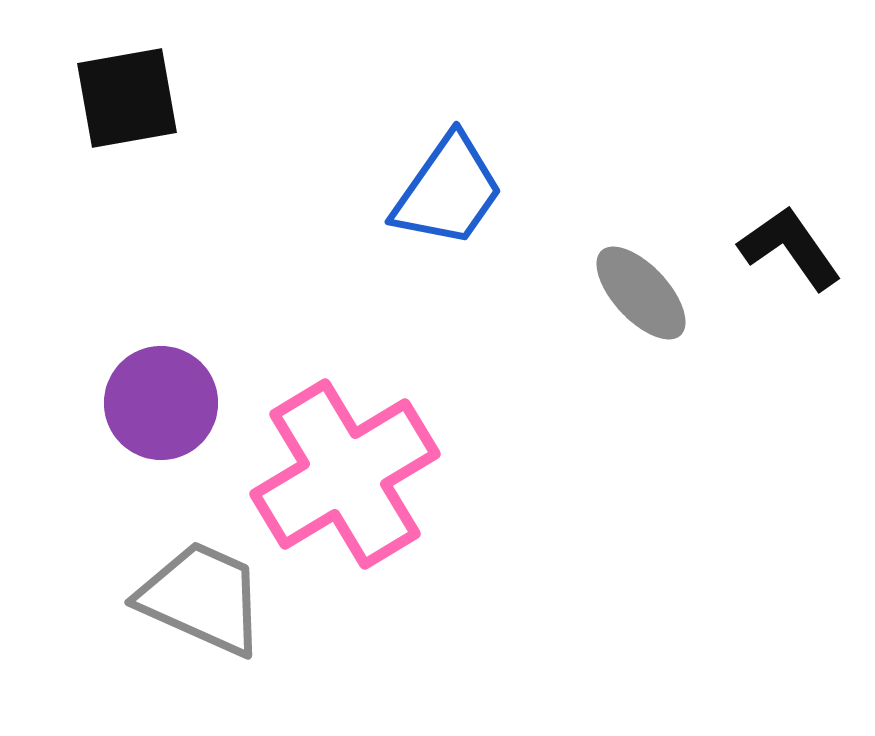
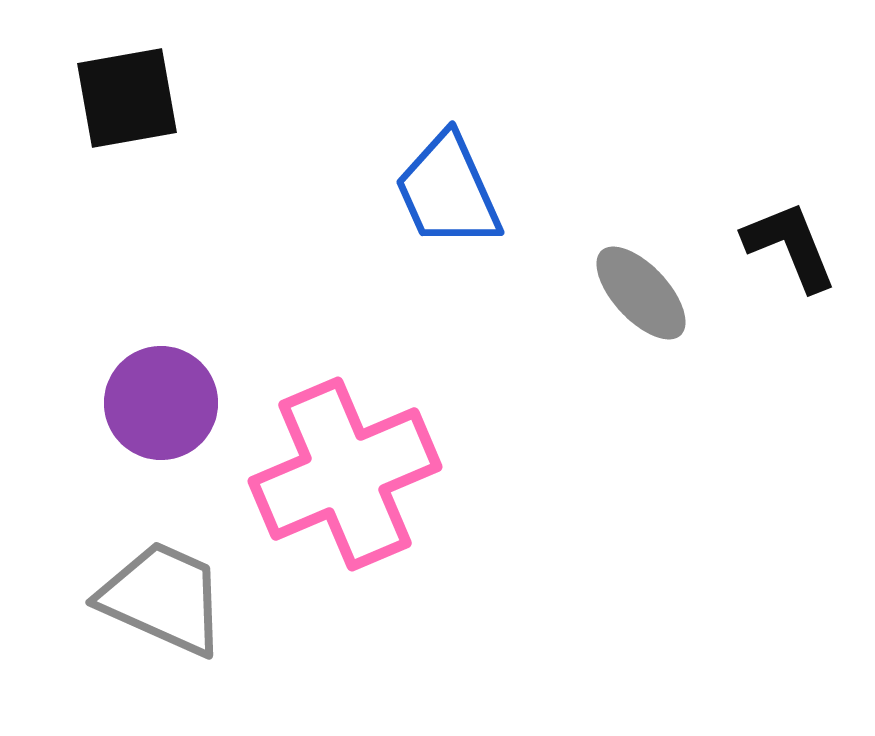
blue trapezoid: rotated 121 degrees clockwise
black L-shape: moved 2 px up; rotated 13 degrees clockwise
pink cross: rotated 8 degrees clockwise
gray trapezoid: moved 39 px left
